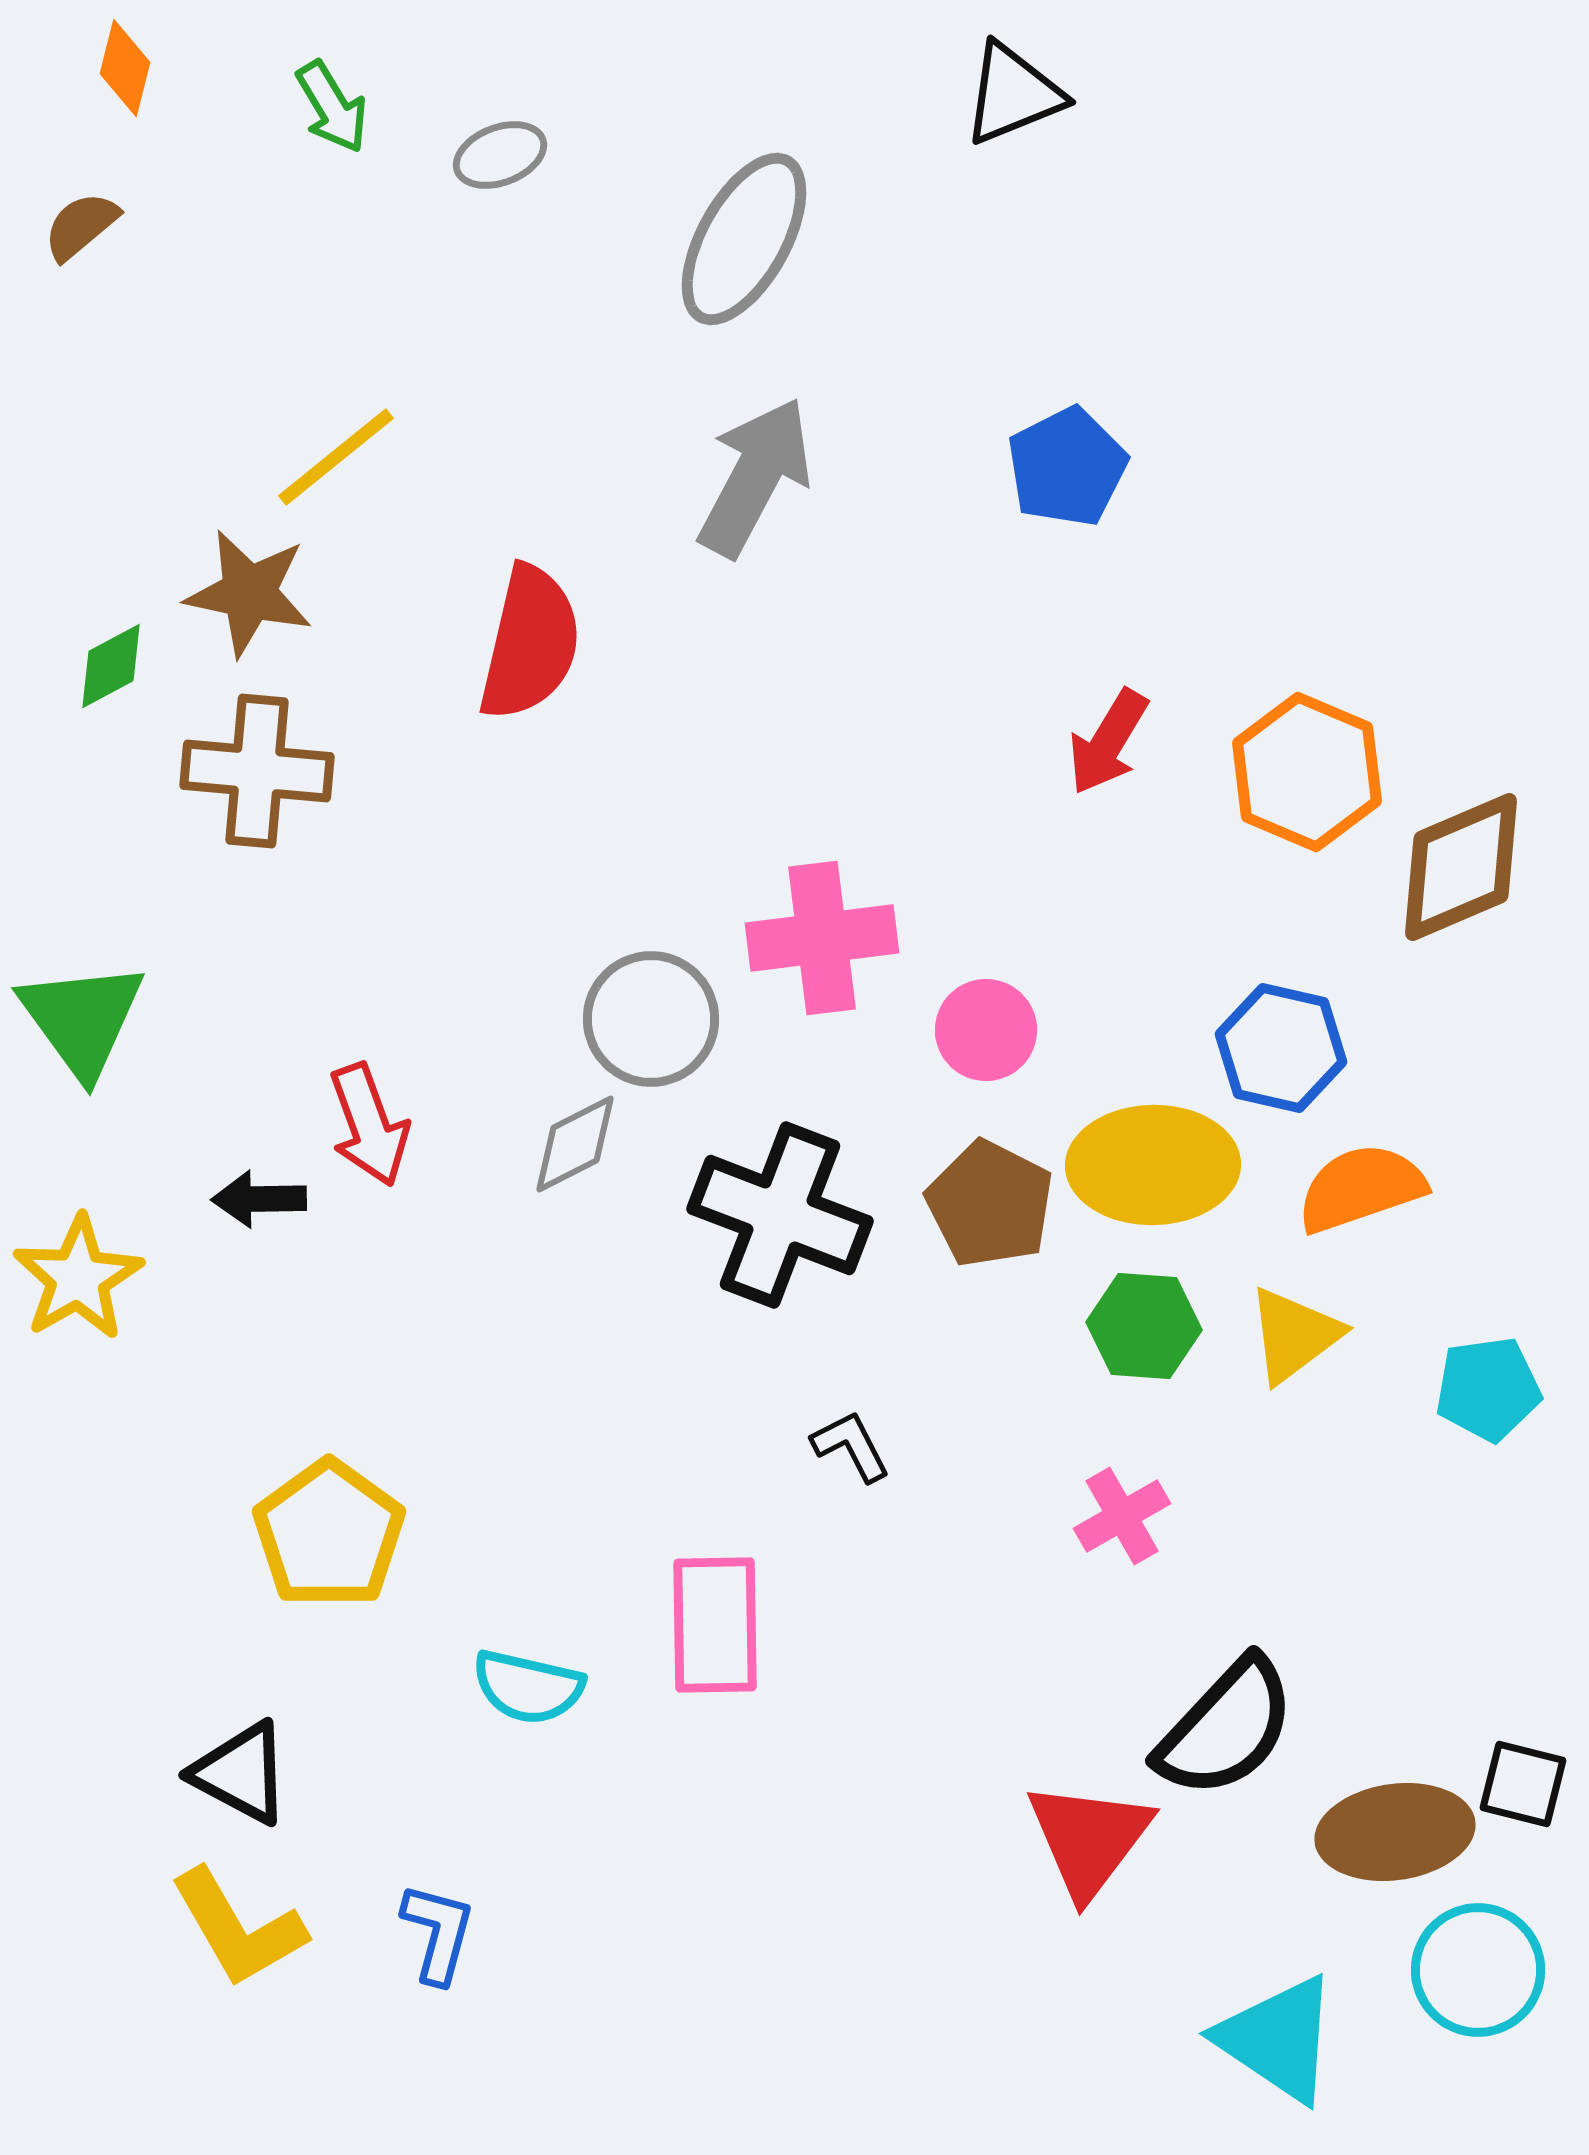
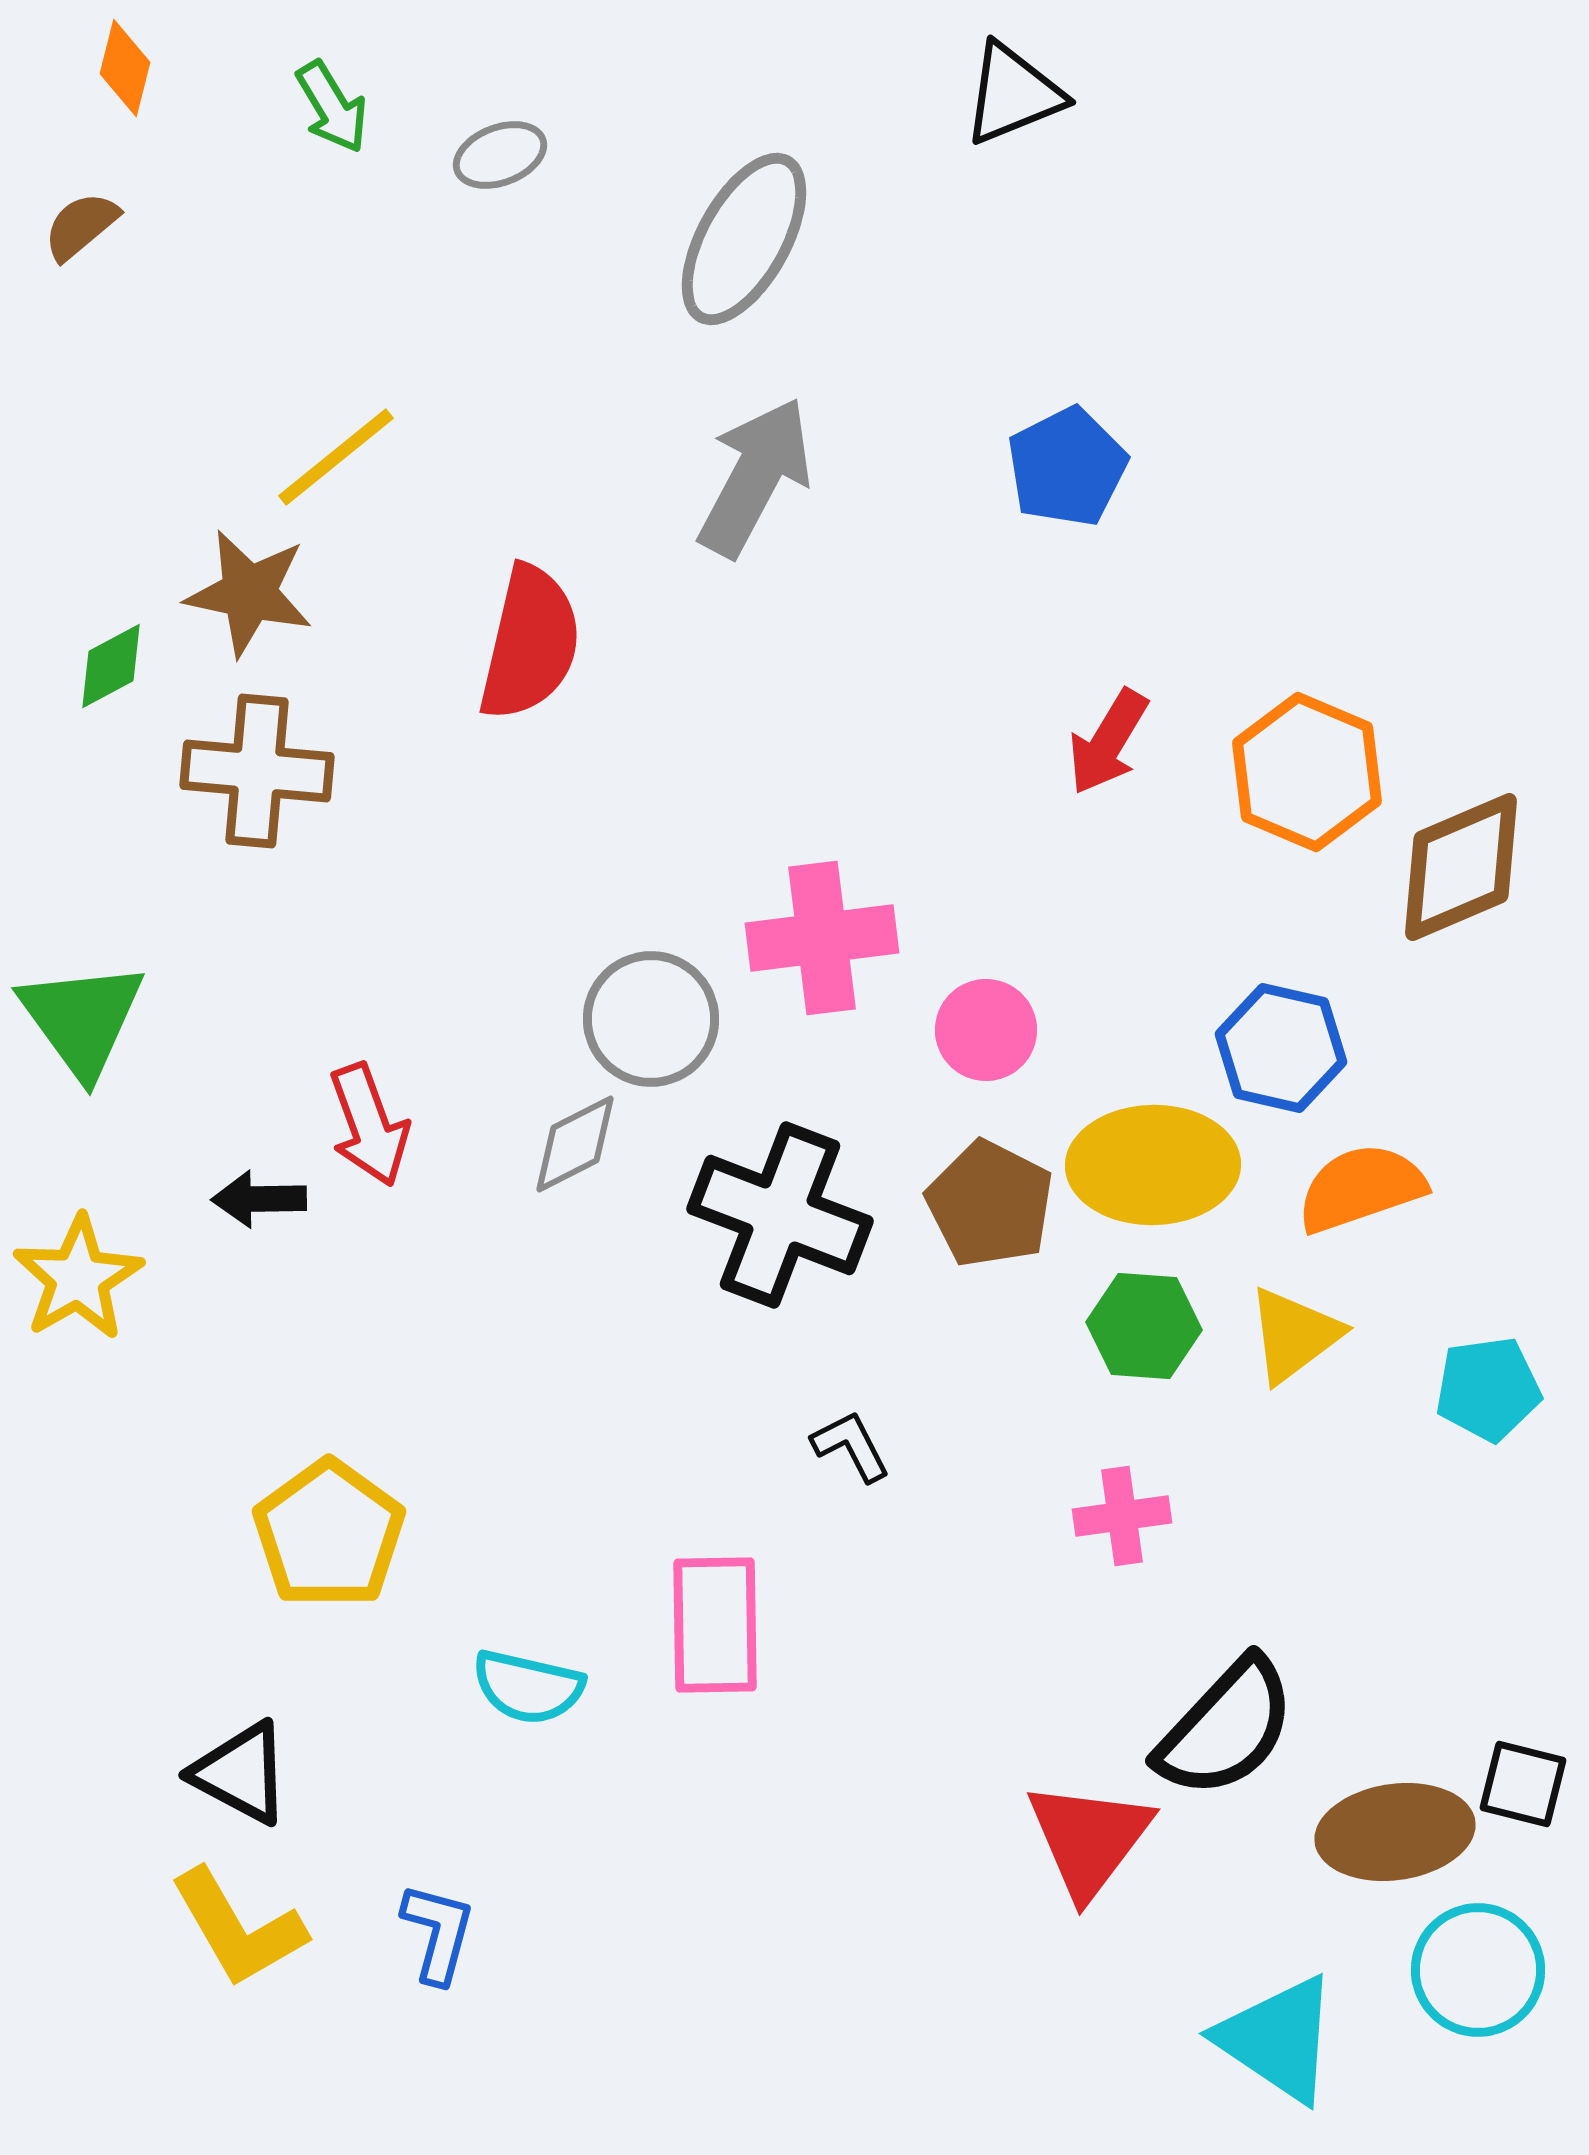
pink cross at (1122, 1516): rotated 22 degrees clockwise
